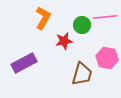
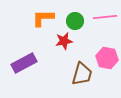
orange L-shape: rotated 120 degrees counterclockwise
green circle: moved 7 px left, 4 px up
